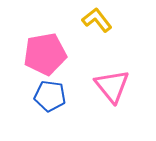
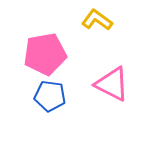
yellow L-shape: rotated 16 degrees counterclockwise
pink triangle: moved 2 px up; rotated 24 degrees counterclockwise
